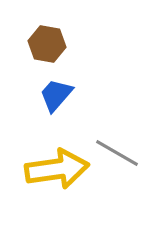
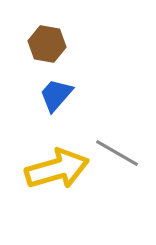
yellow arrow: rotated 8 degrees counterclockwise
